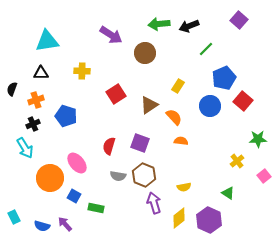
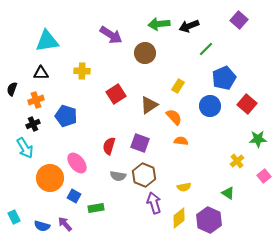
red square at (243, 101): moved 4 px right, 3 px down
green rectangle at (96, 208): rotated 21 degrees counterclockwise
